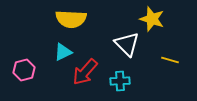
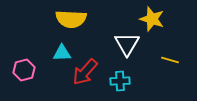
white triangle: rotated 16 degrees clockwise
cyan triangle: moved 1 px left, 1 px down; rotated 24 degrees clockwise
